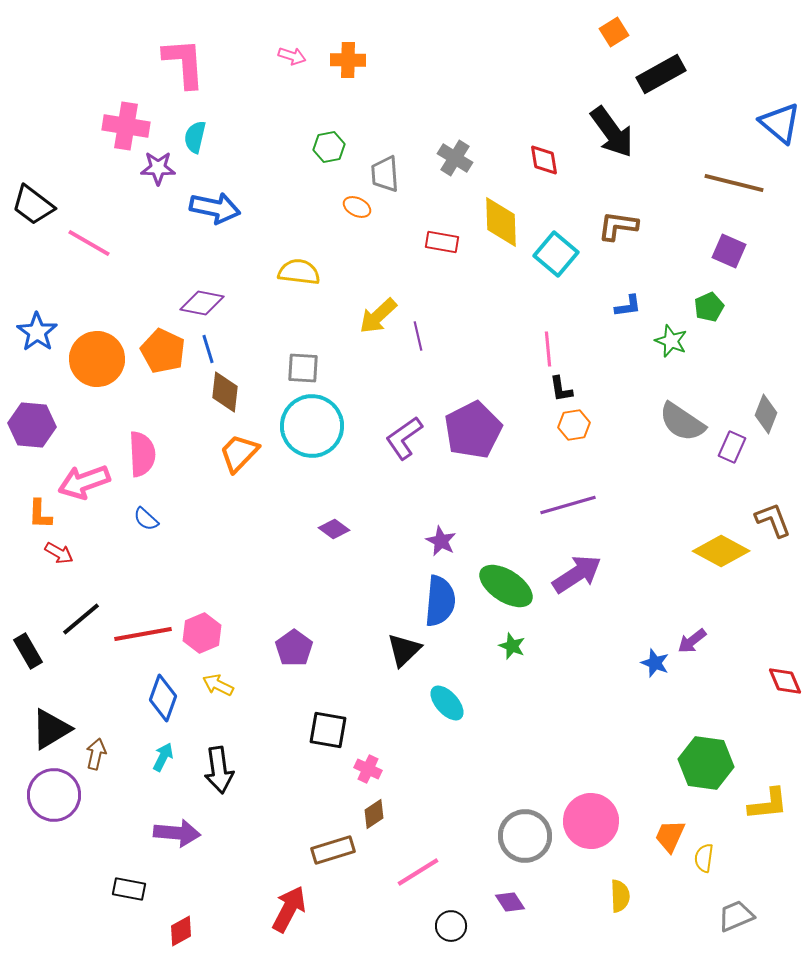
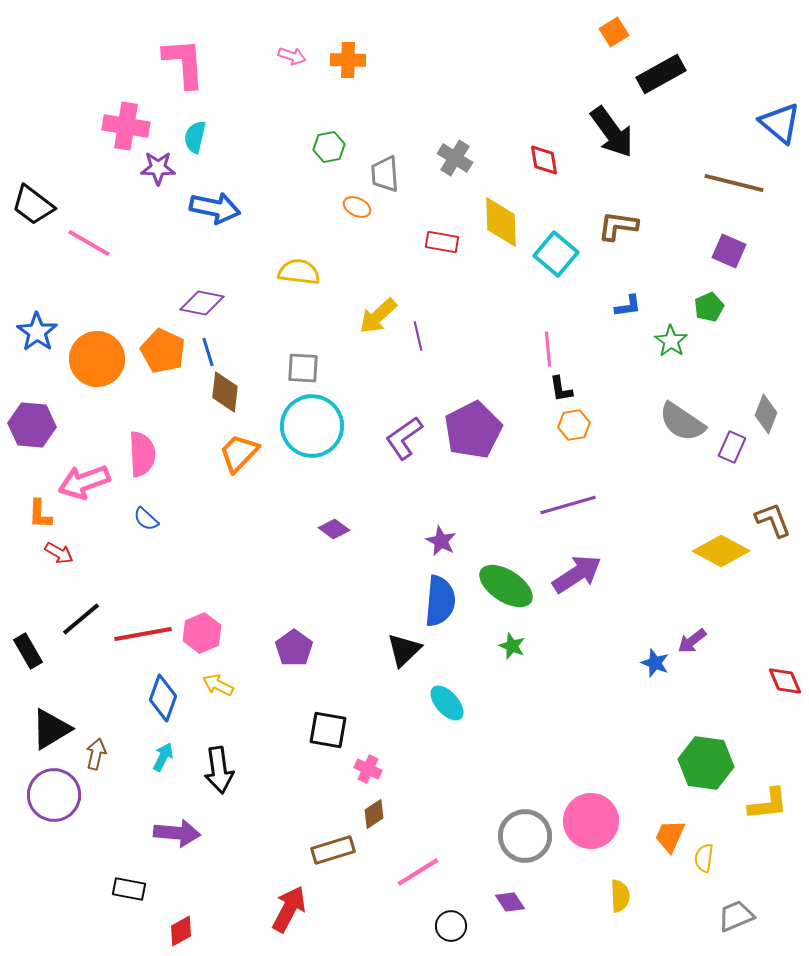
green star at (671, 341): rotated 12 degrees clockwise
blue line at (208, 349): moved 3 px down
